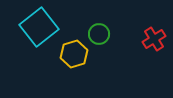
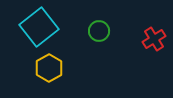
green circle: moved 3 px up
yellow hexagon: moved 25 px left, 14 px down; rotated 12 degrees counterclockwise
